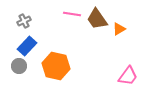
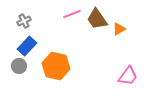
pink line: rotated 30 degrees counterclockwise
